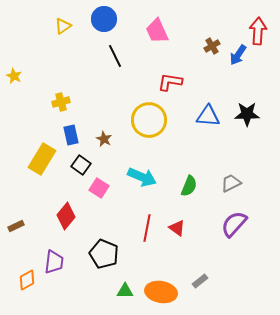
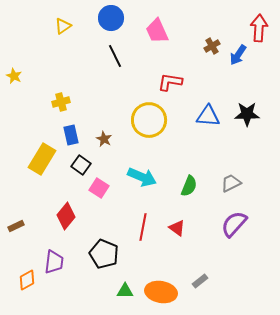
blue circle: moved 7 px right, 1 px up
red arrow: moved 1 px right, 3 px up
red line: moved 4 px left, 1 px up
